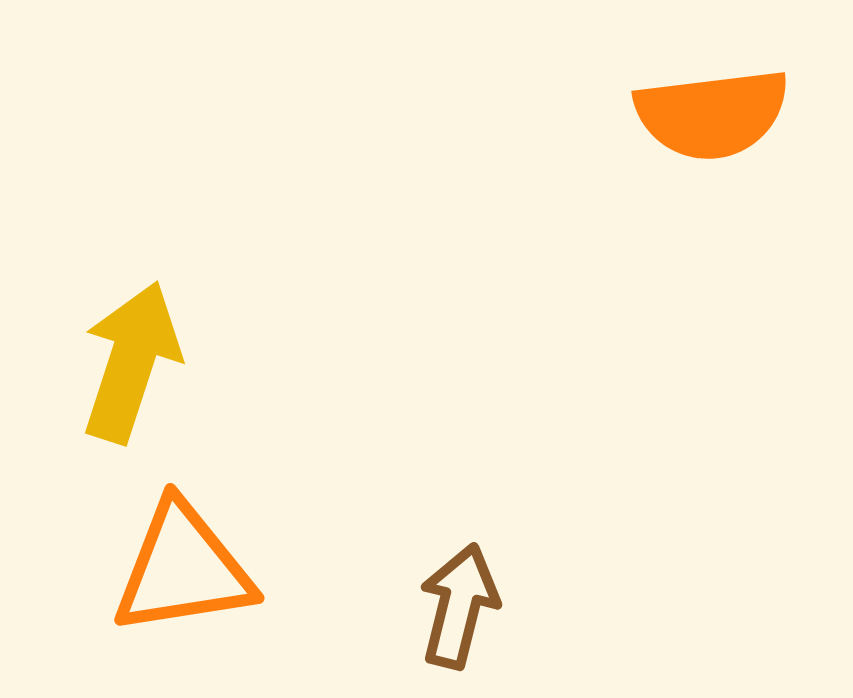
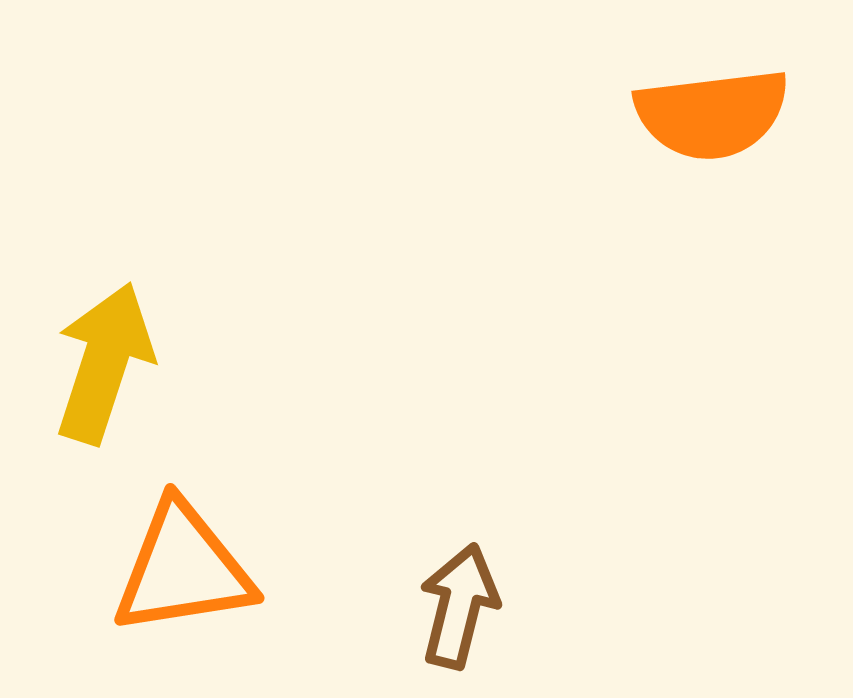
yellow arrow: moved 27 px left, 1 px down
